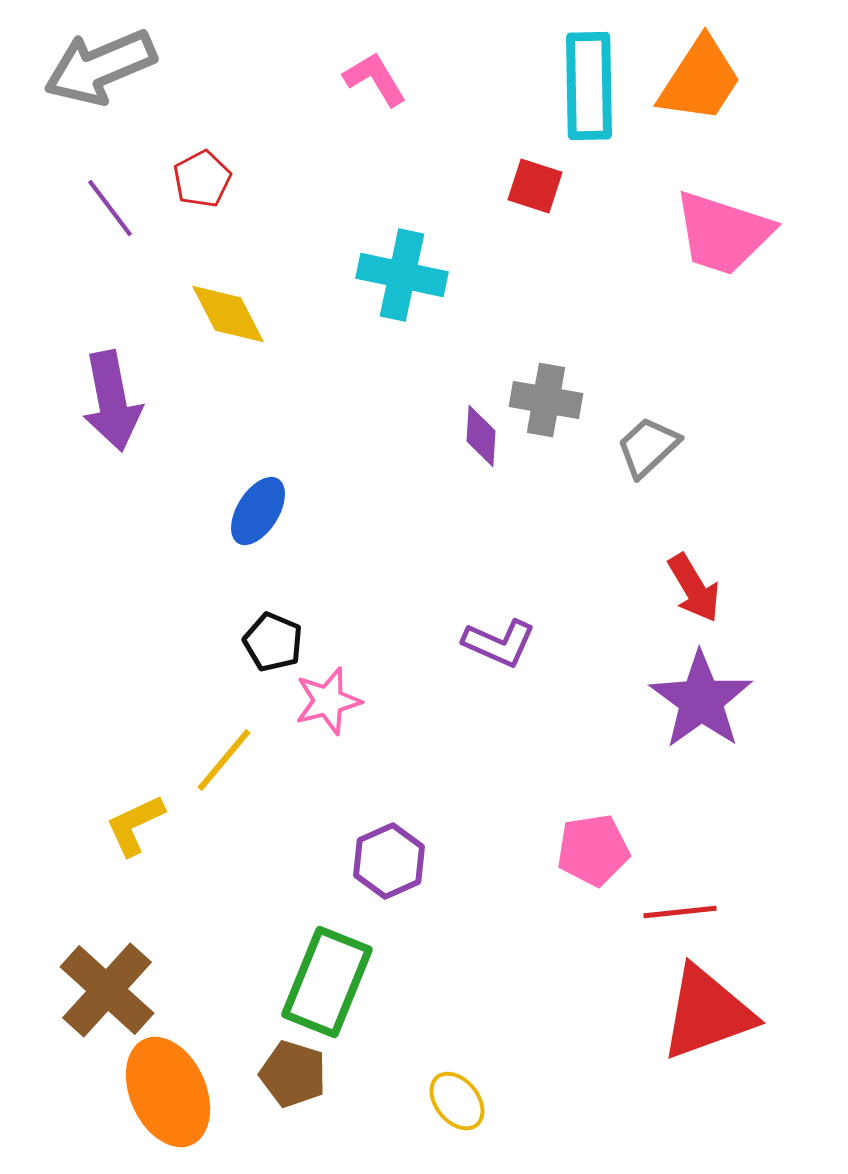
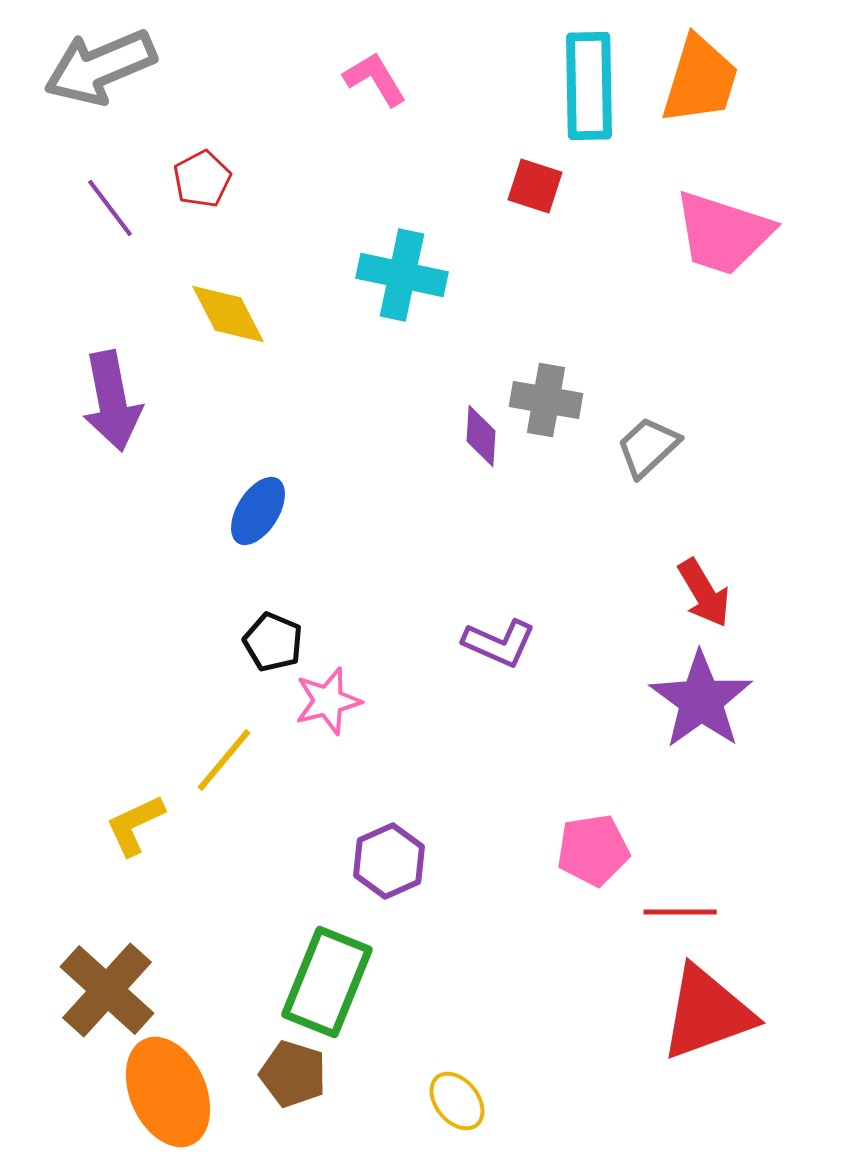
orange trapezoid: rotated 16 degrees counterclockwise
red arrow: moved 10 px right, 5 px down
red line: rotated 6 degrees clockwise
